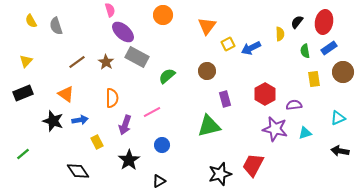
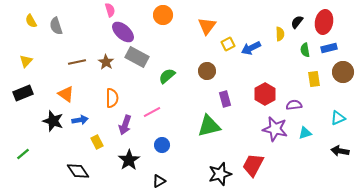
blue rectangle at (329, 48): rotated 21 degrees clockwise
green semicircle at (305, 51): moved 1 px up
brown line at (77, 62): rotated 24 degrees clockwise
